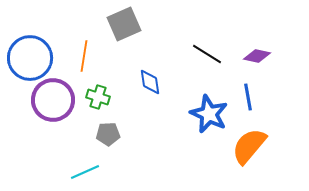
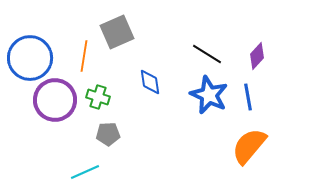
gray square: moved 7 px left, 8 px down
purple diamond: rotated 60 degrees counterclockwise
purple circle: moved 2 px right
blue star: moved 19 px up
